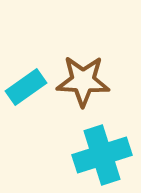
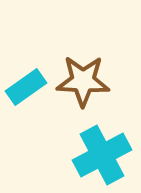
cyan cross: rotated 10 degrees counterclockwise
